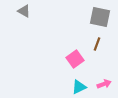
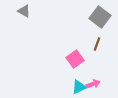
gray square: rotated 25 degrees clockwise
pink arrow: moved 11 px left
